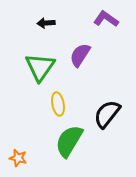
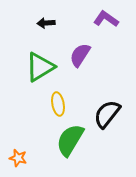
green triangle: rotated 24 degrees clockwise
green semicircle: moved 1 px right, 1 px up
